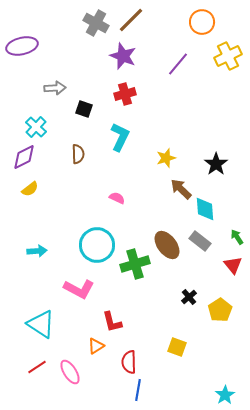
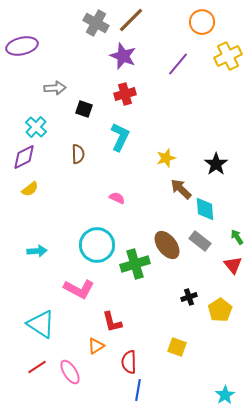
black cross: rotated 21 degrees clockwise
